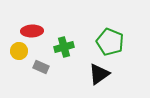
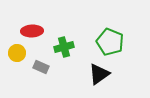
yellow circle: moved 2 px left, 2 px down
